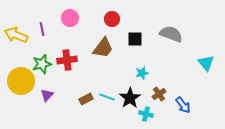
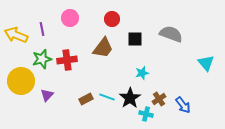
green star: moved 5 px up
brown cross: moved 5 px down
